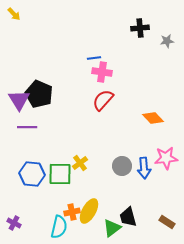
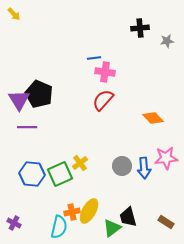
pink cross: moved 3 px right
green square: rotated 25 degrees counterclockwise
brown rectangle: moved 1 px left
